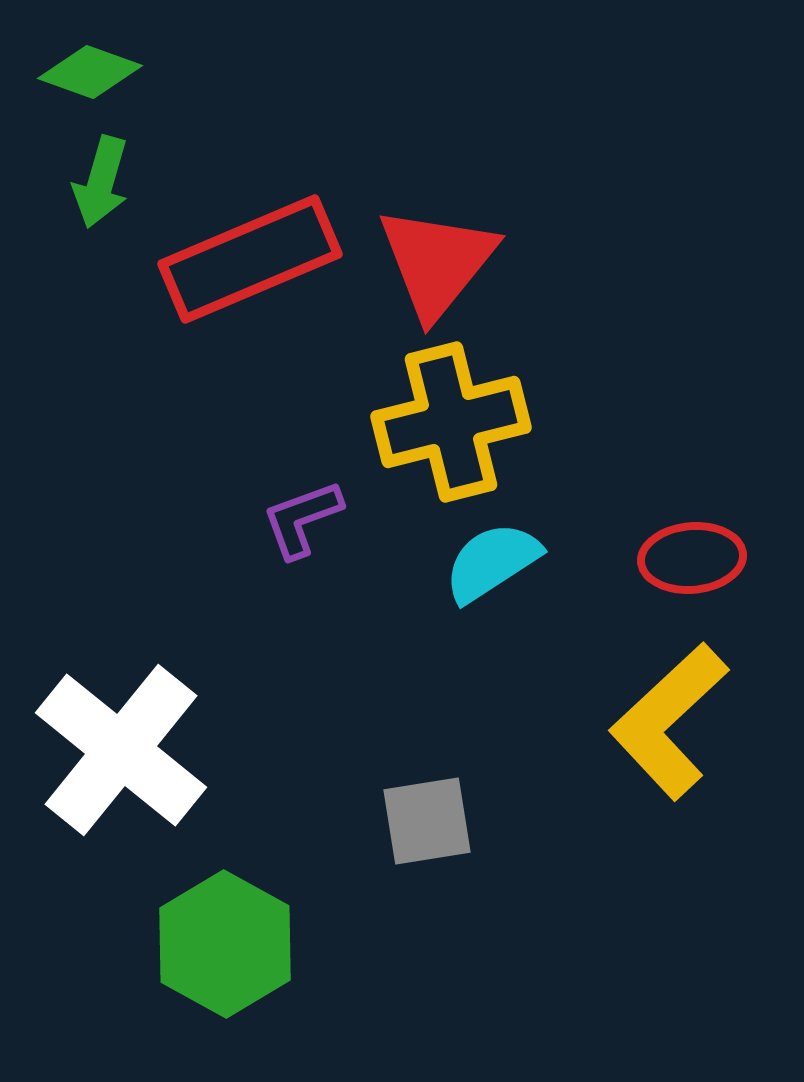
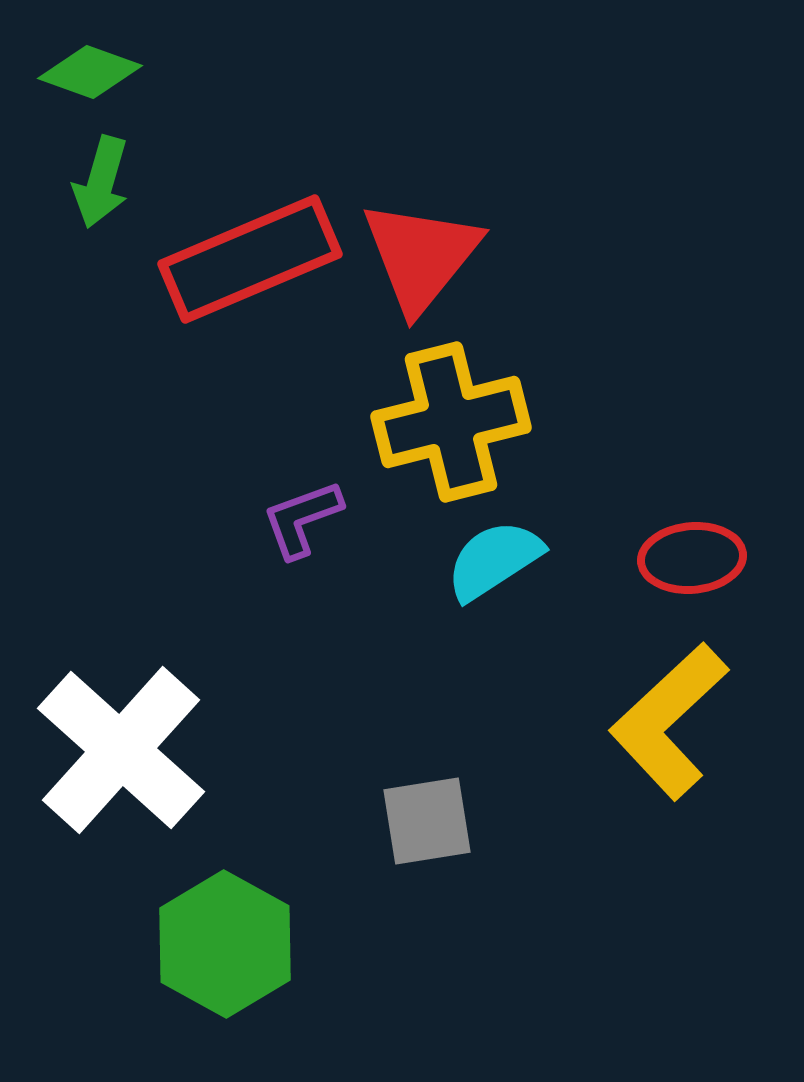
red triangle: moved 16 px left, 6 px up
cyan semicircle: moved 2 px right, 2 px up
white cross: rotated 3 degrees clockwise
